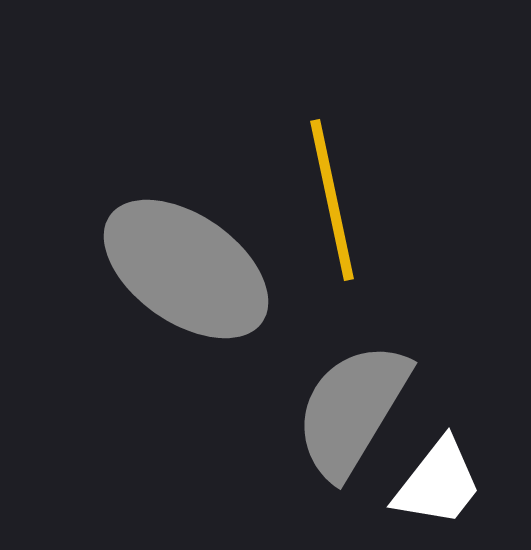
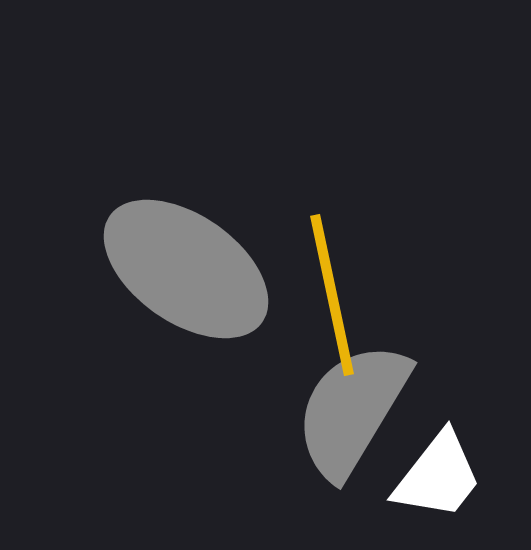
yellow line: moved 95 px down
white trapezoid: moved 7 px up
